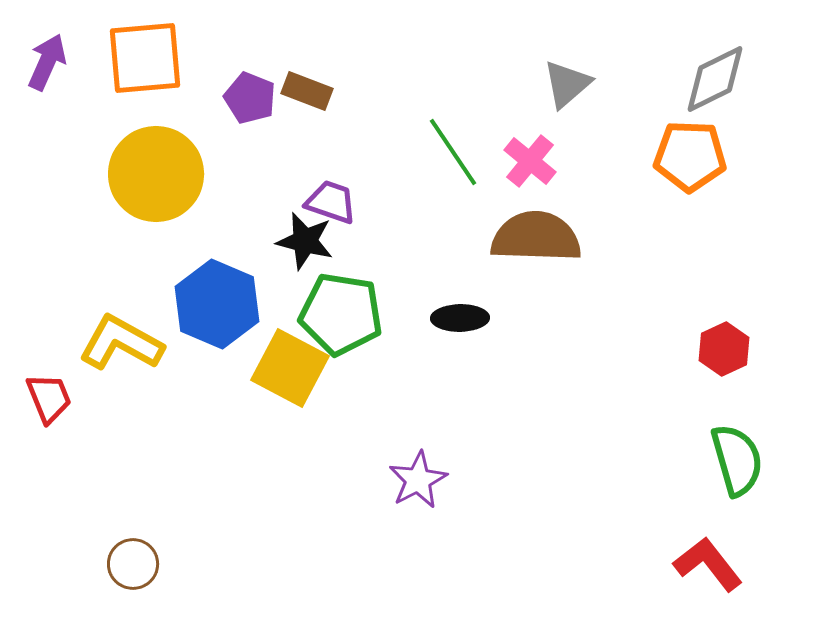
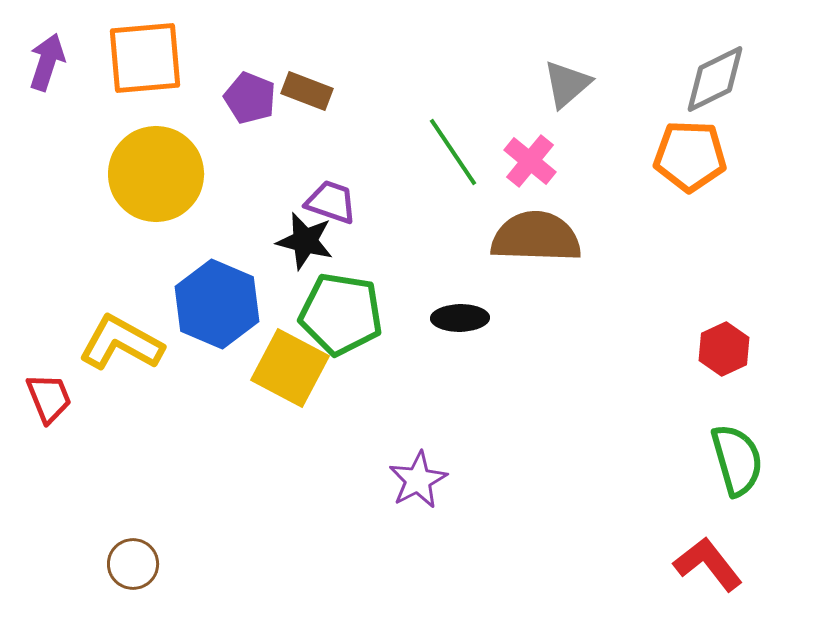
purple arrow: rotated 6 degrees counterclockwise
